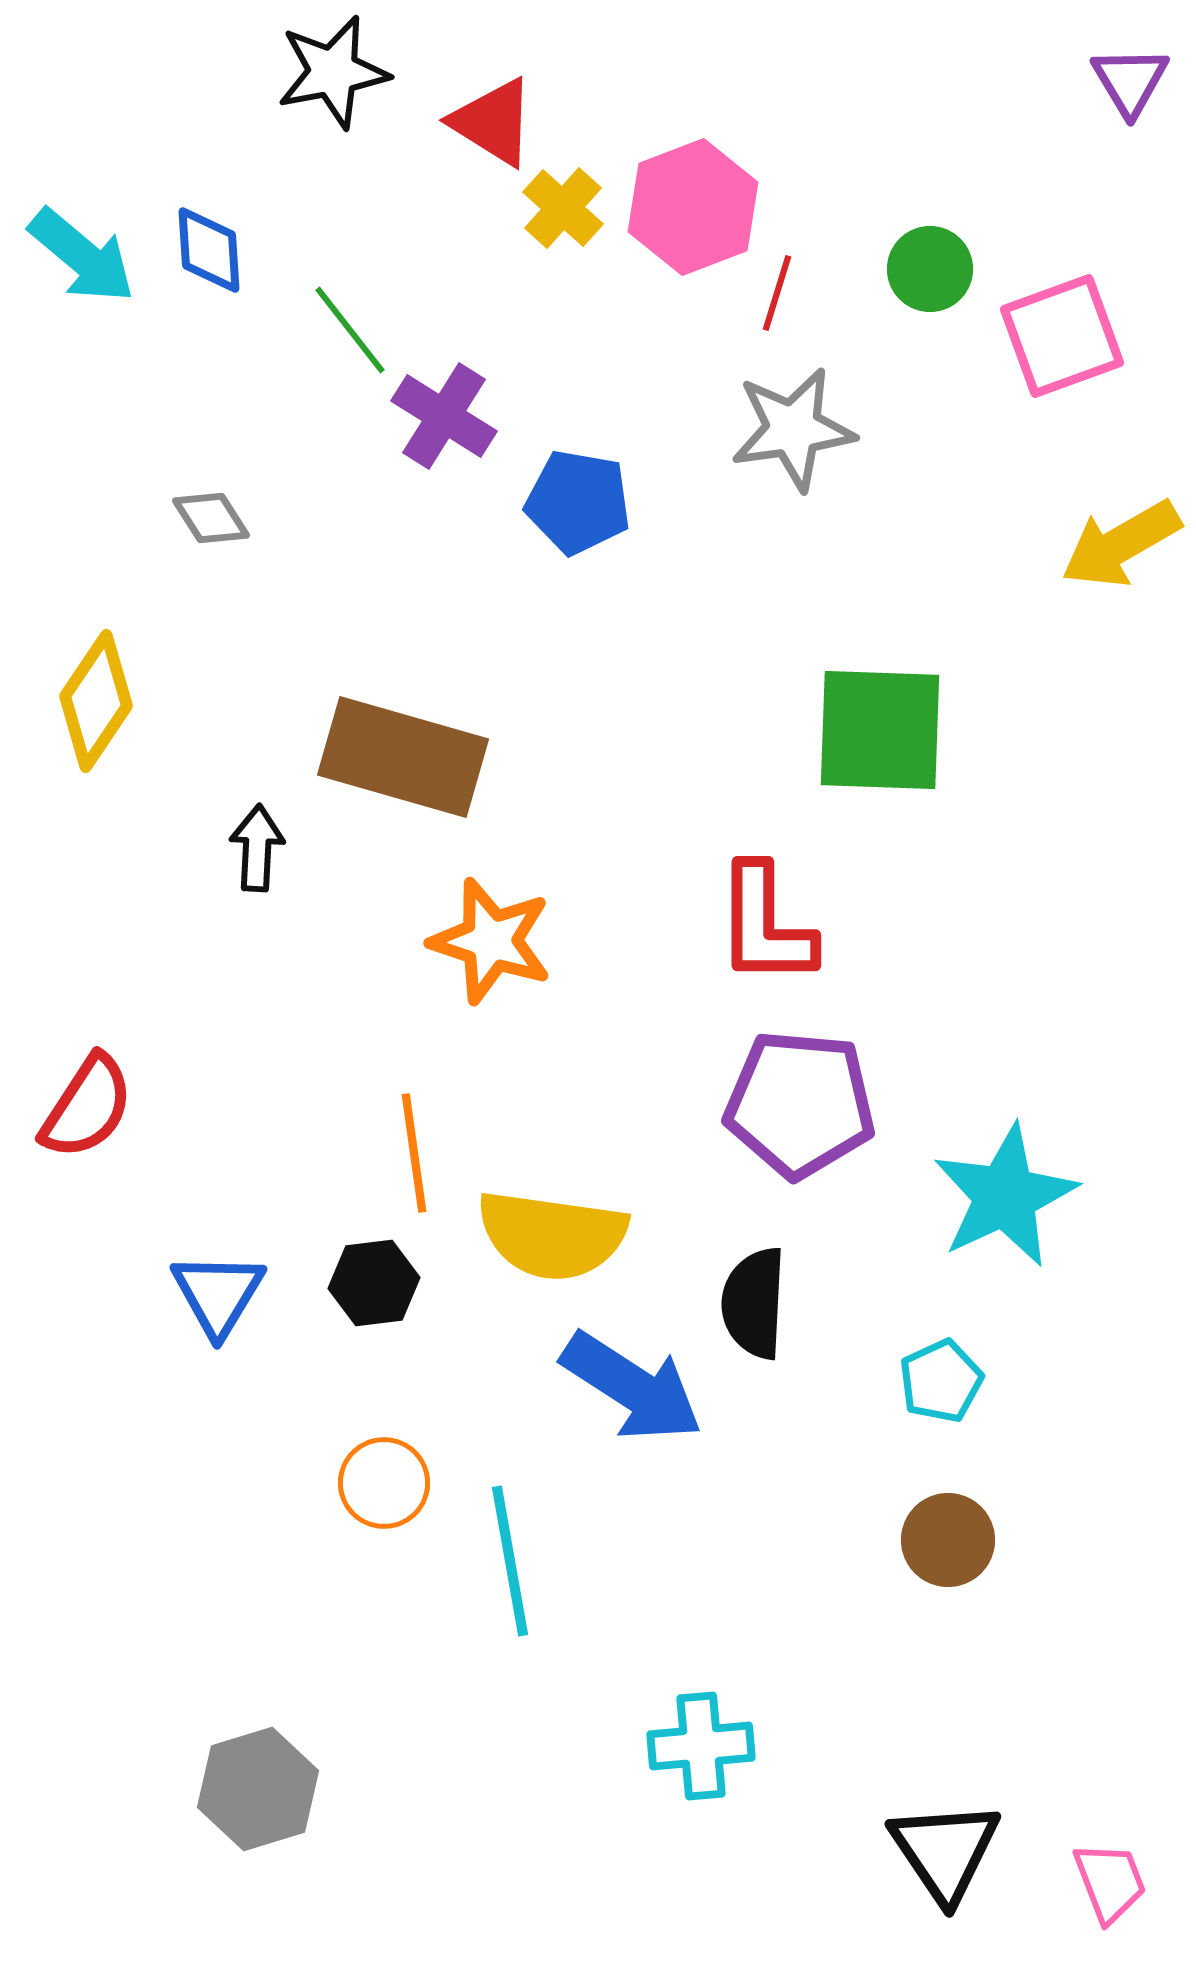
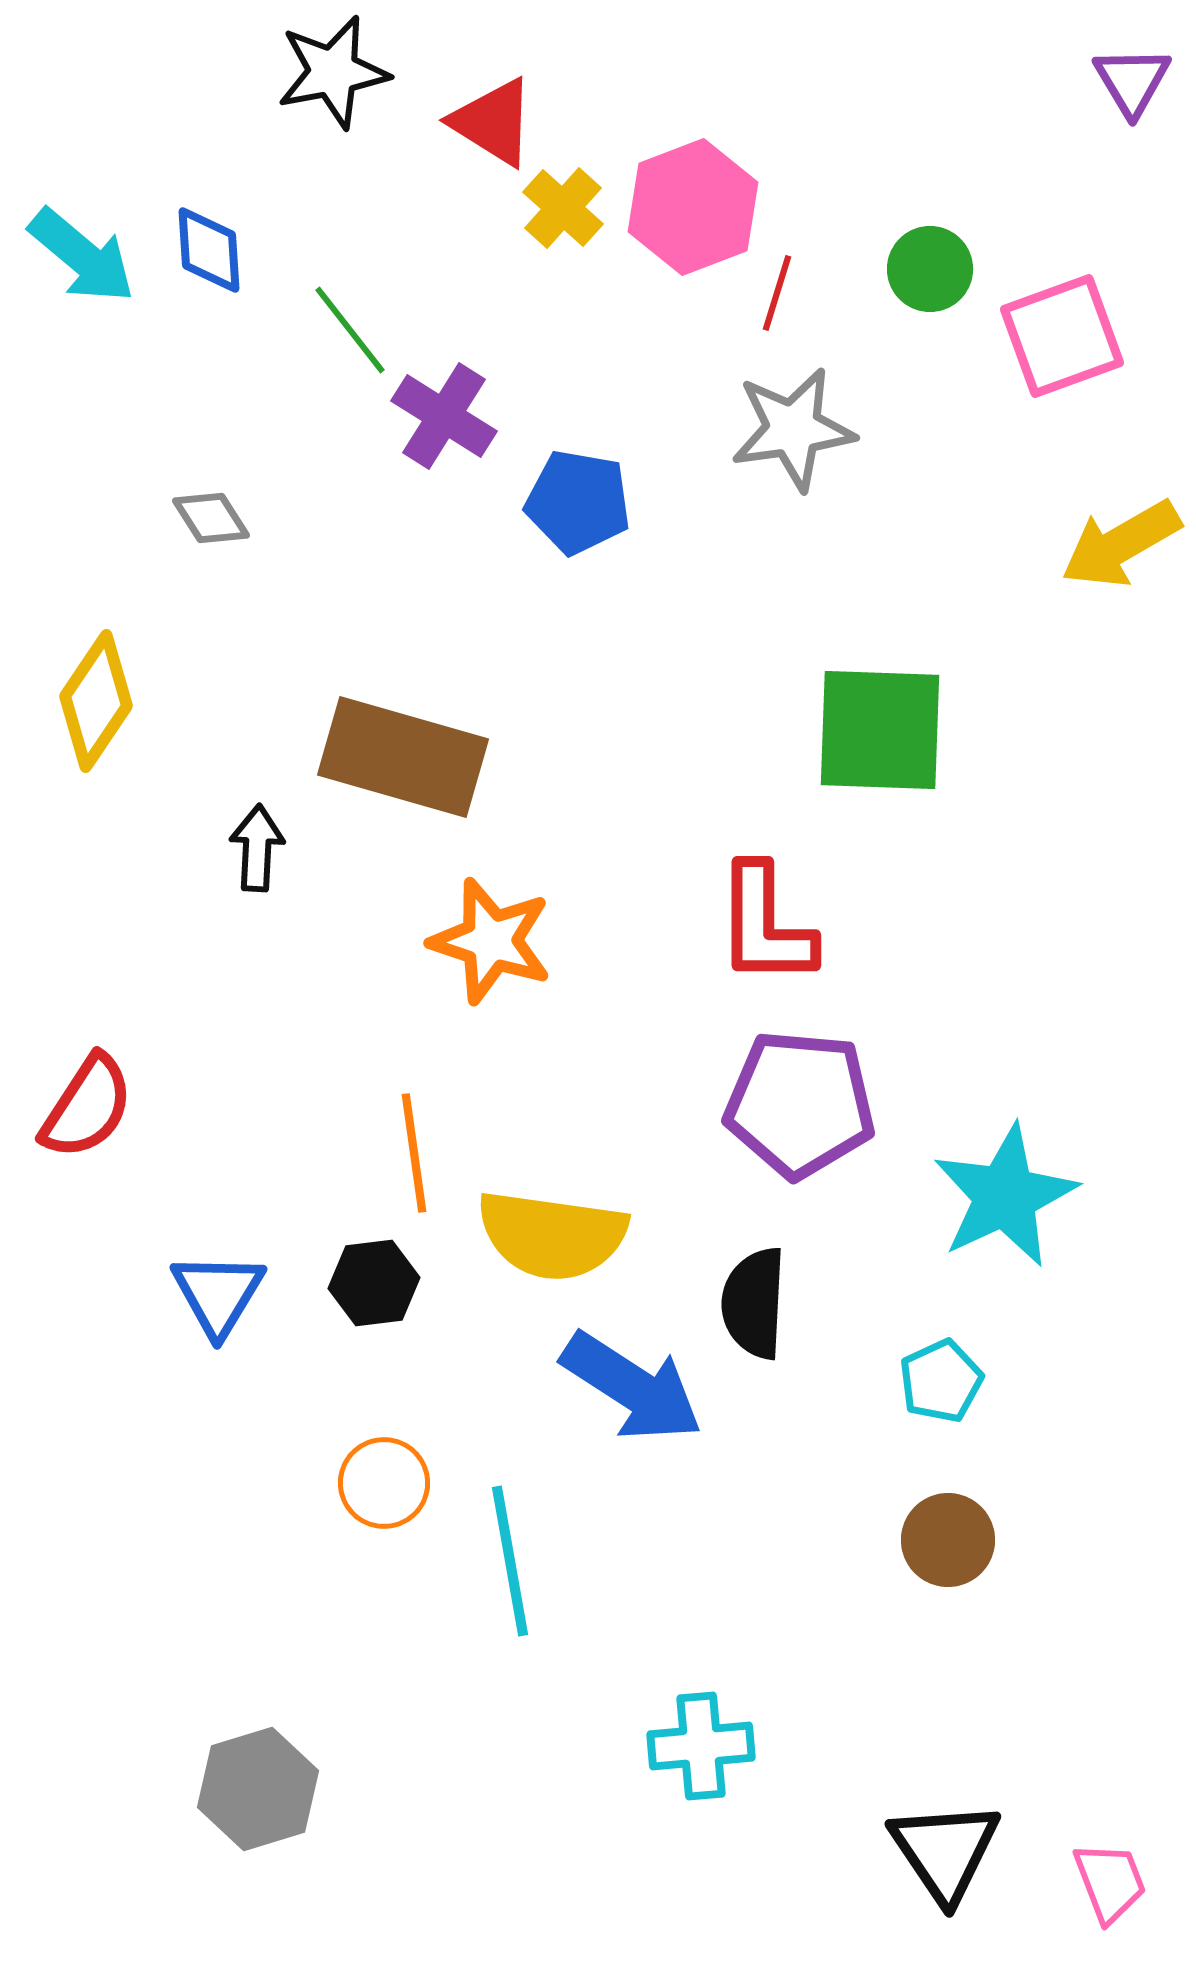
purple triangle: moved 2 px right
